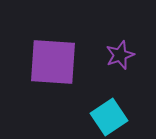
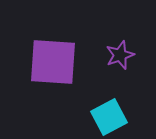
cyan square: rotated 6 degrees clockwise
